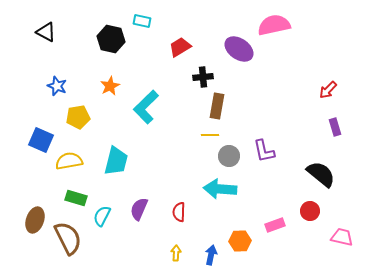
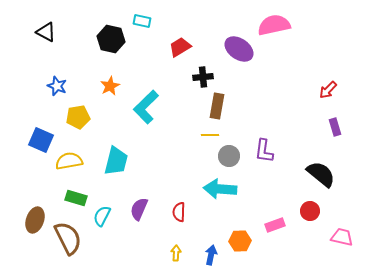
purple L-shape: rotated 20 degrees clockwise
